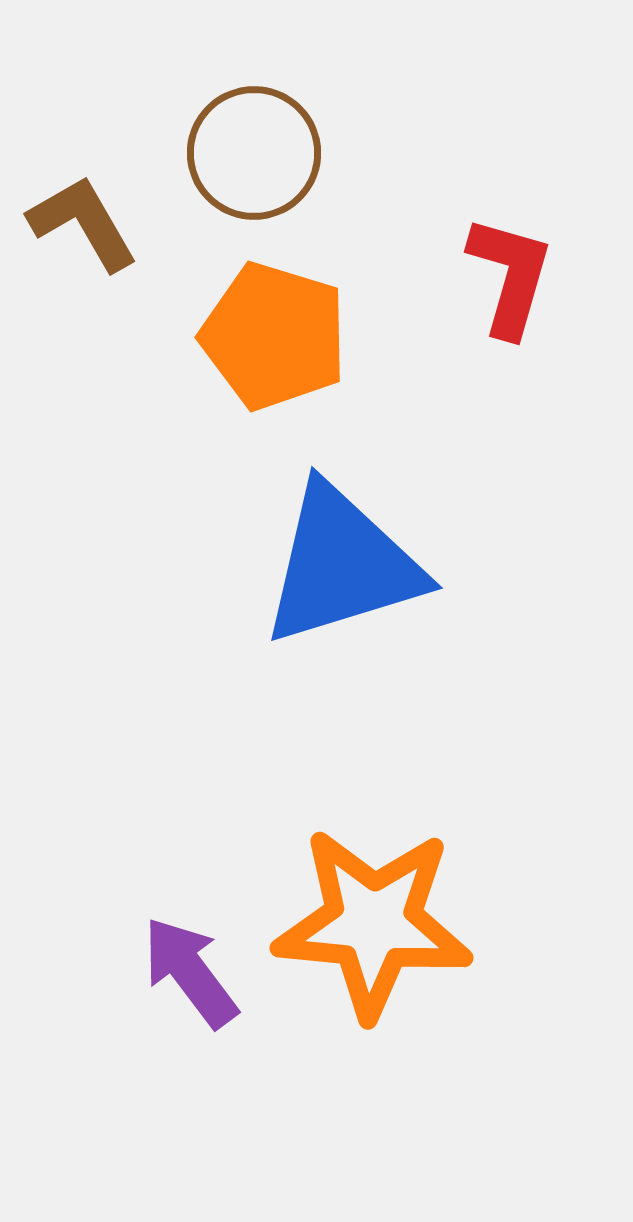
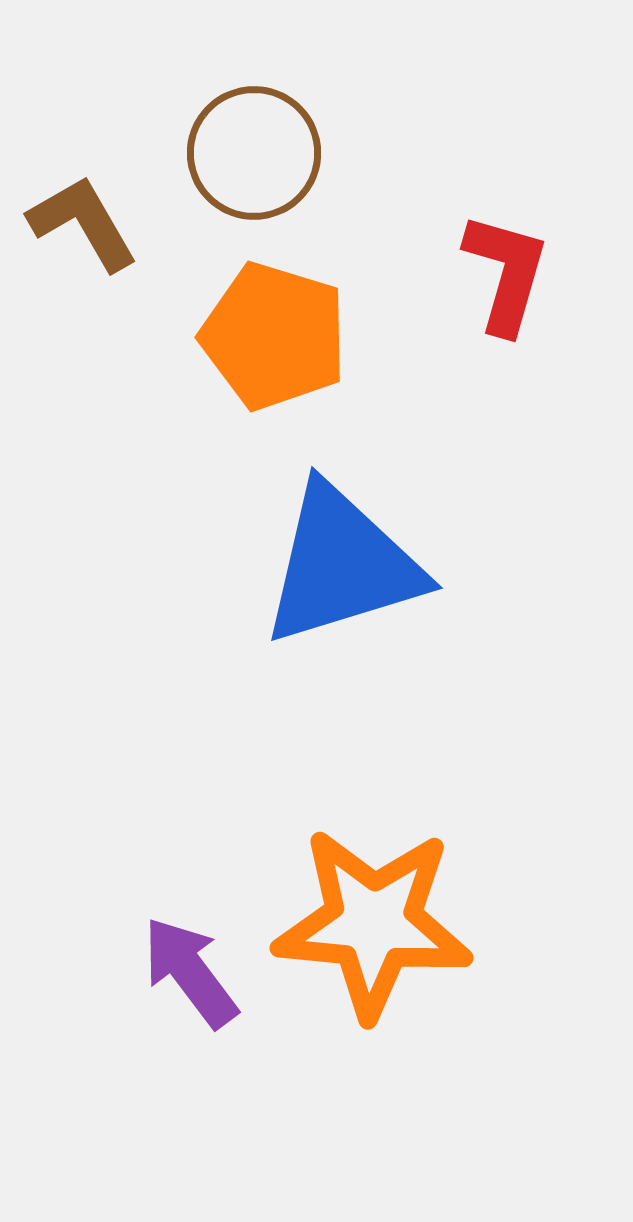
red L-shape: moved 4 px left, 3 px up
